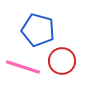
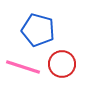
red circle: moved 3 px down
